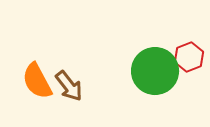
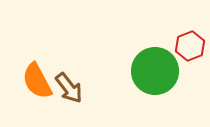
red hexagon: moved 1 px right, 11 px up
brown arrow: moved 2 px down
